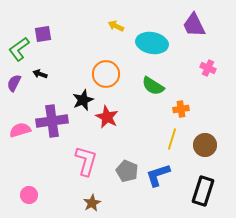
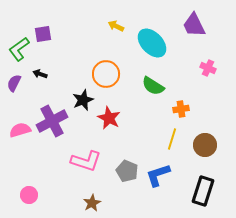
cyan ellipse: rotated 36 degrees clockwise
red star: moved 2 px right, 1 px down
purple cross: rotated 20 degrees counterclockwise
pink L-shape: rotated 92 degrees clockwise
